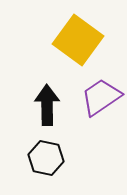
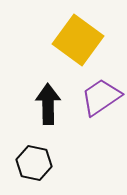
black arrow: moved 1 px right, 1 px up
black hexagon: moved 12 px left, 5 px down
